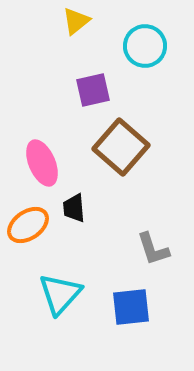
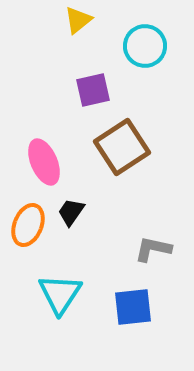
yellow triangle: moved 2 px right, 1 px up
brown square: moved 1 px right; rotated 16 degrees clockwise
pink ellipse: moved 2 px right, 1 px up
black trapezoid: moved 3 px left, 4 px down; rotated 40 degrees clockwise
orange ellipse: rotated 33 degrees counterclockwise
gray L-shape: rotated 120 degrees clockwise
cyan triangle: rotated 9 degrees counterclockwise
blue square: moved 2 px right
